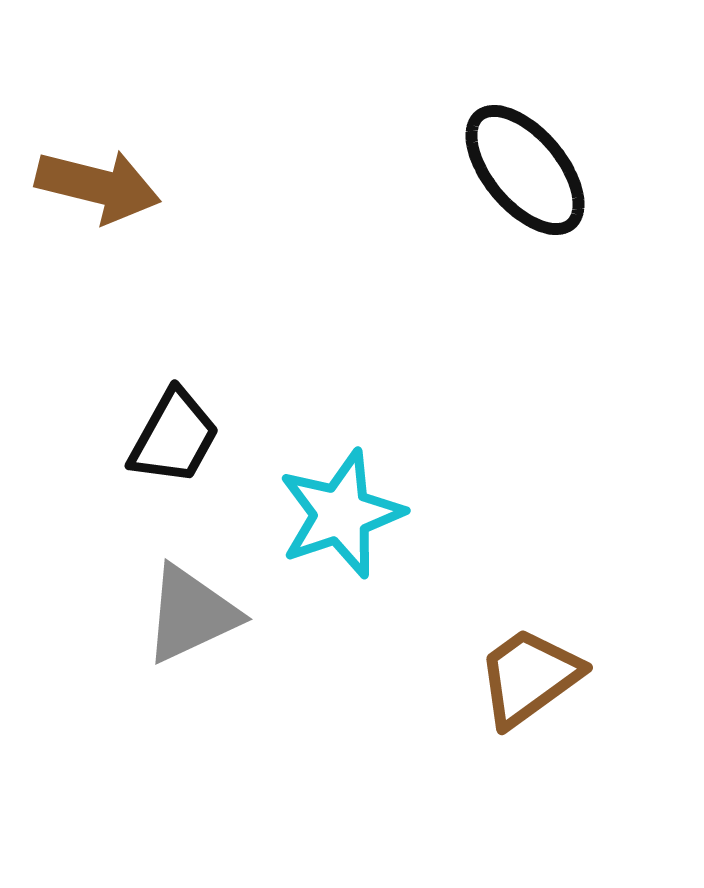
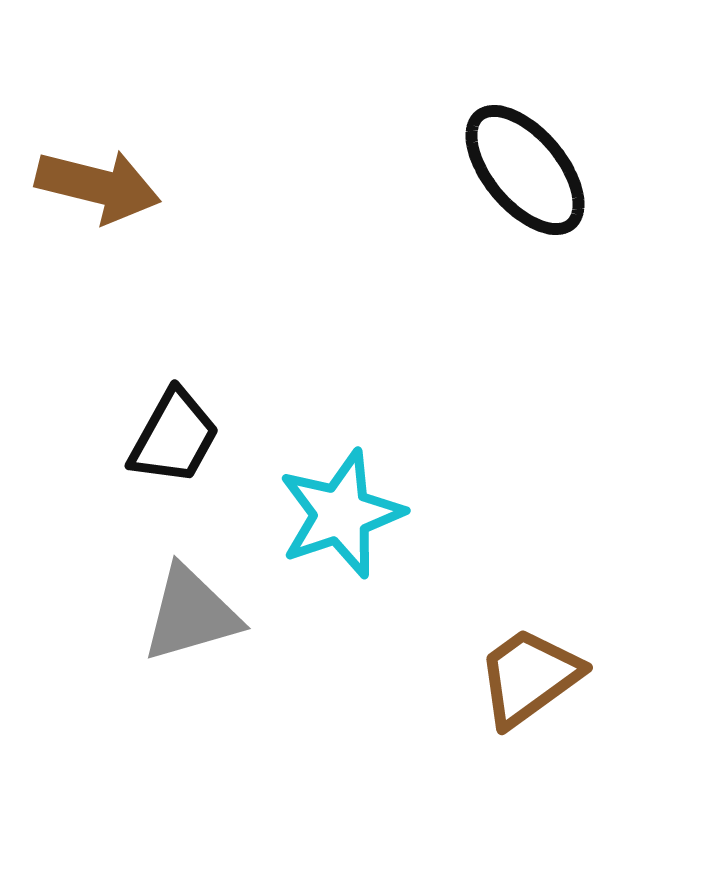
gray triangle: rotated 9 degrees clockwise
